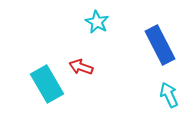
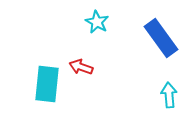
blue rectangle: moved 1 px right, 7 px up; rotated 9 degrees counterclockwise
cyan rectangle: rotated 36 degrees clockwise
cyan arrow: rotated 20 degrees clockwise
